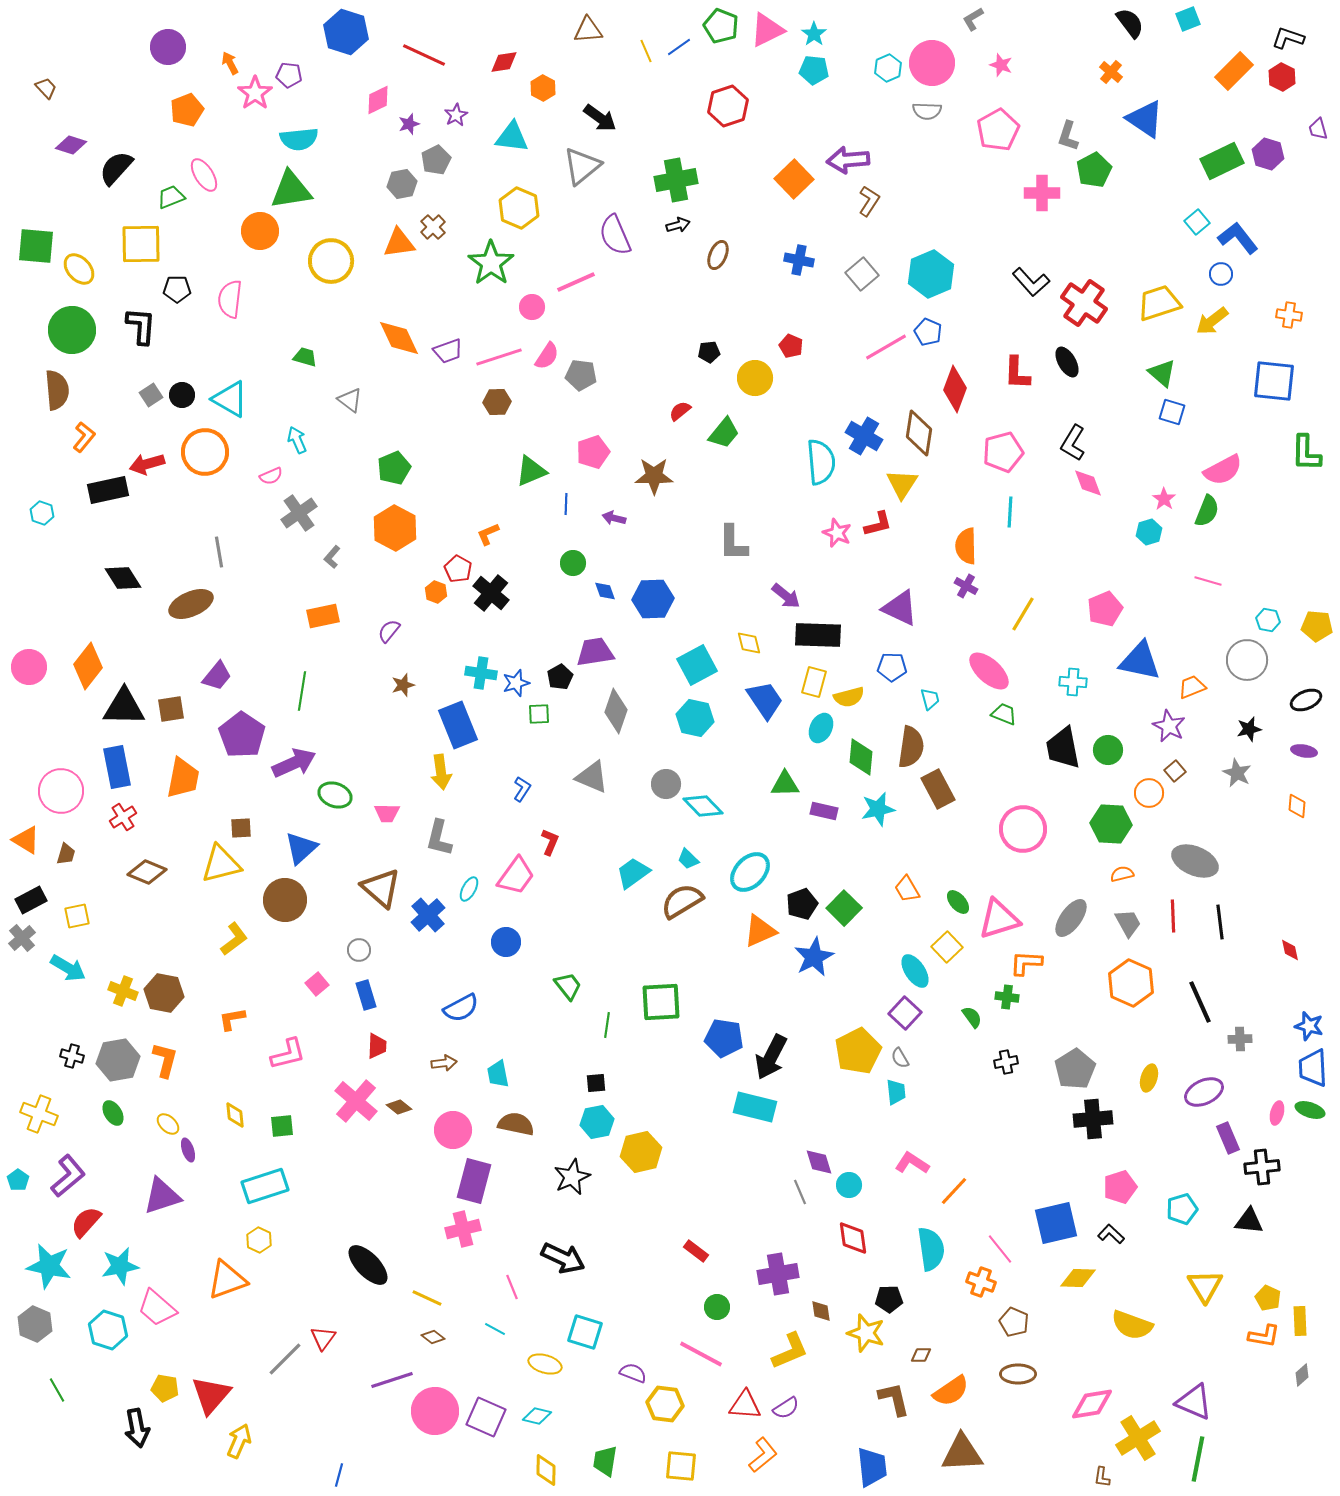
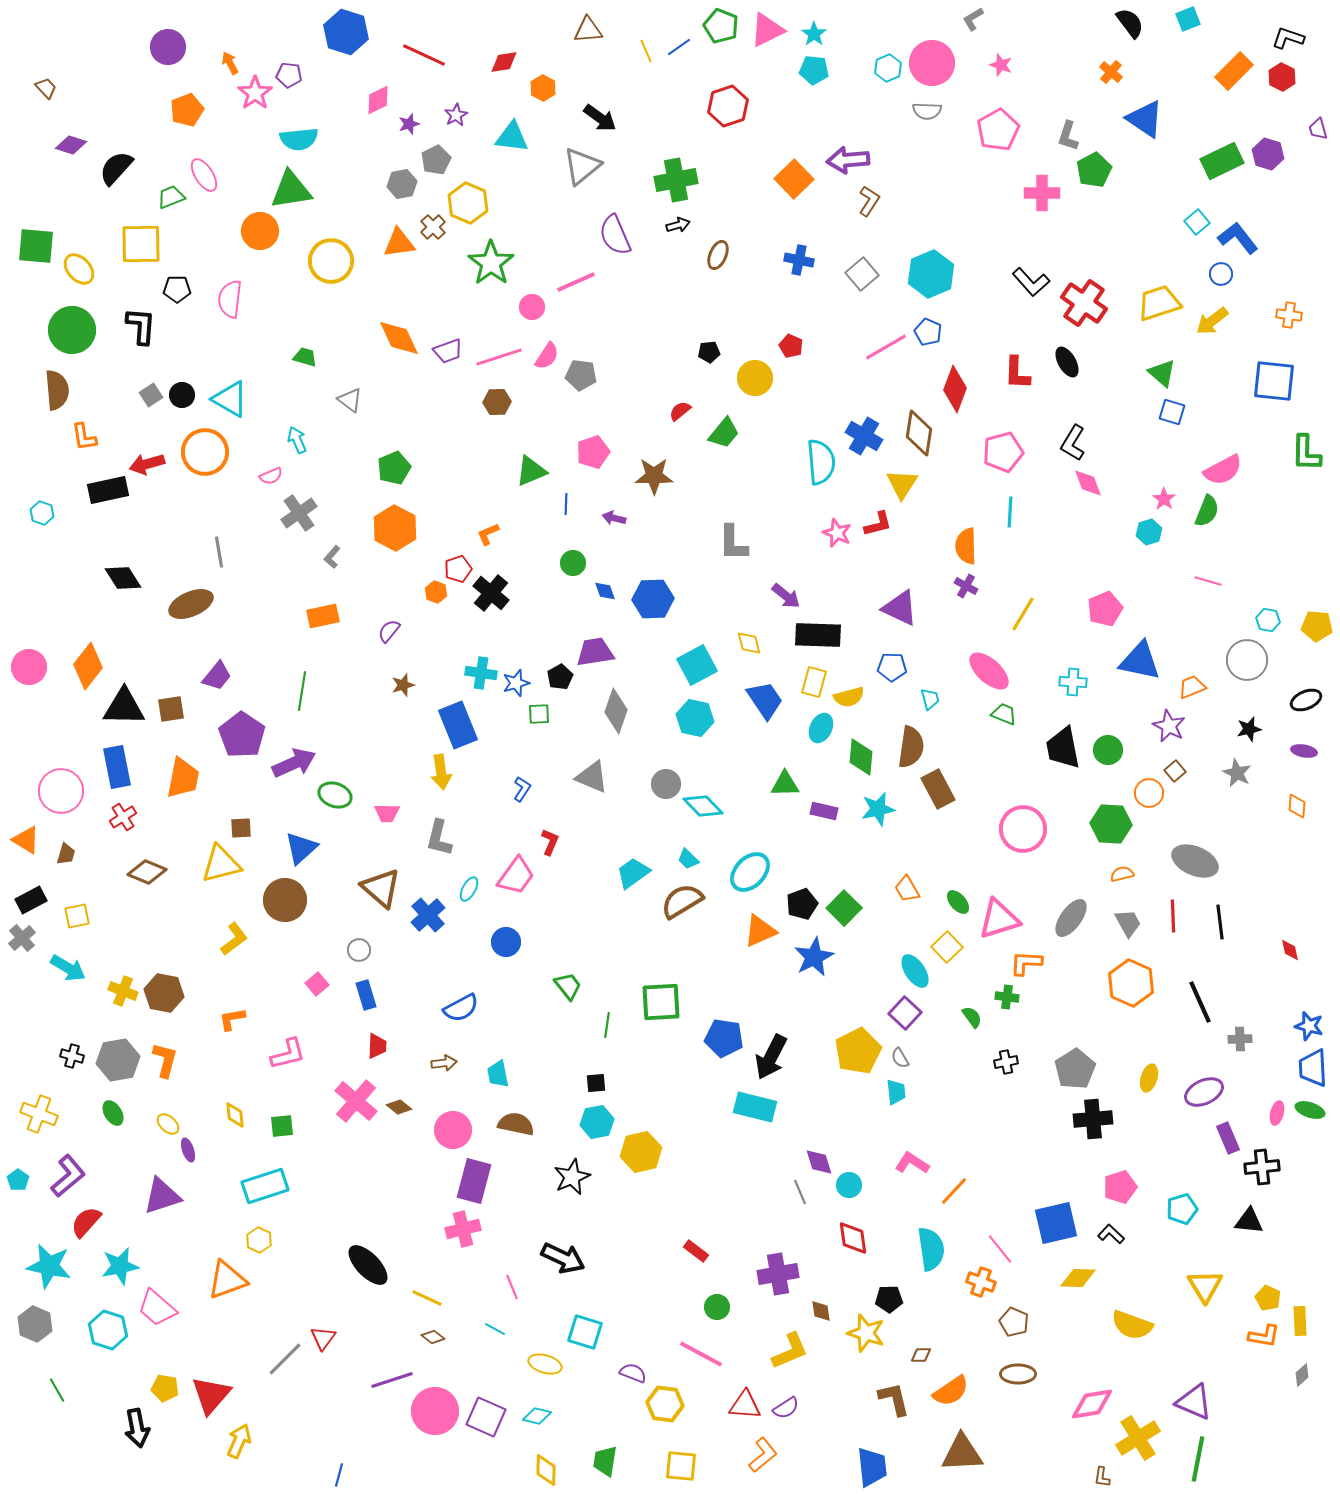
yellow hexagon at (519, 208): moved 51 px left, 5 px up
orange L-shape at (84, 437): rotated 132 degrees clockwise
red pentagon at (458, 569): rotated 24 degrees clockwise
